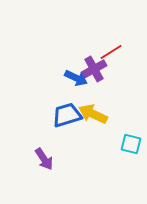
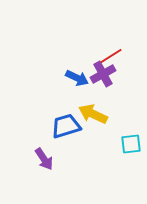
red line: moved 4 px down
purple cross: moved 9 px right, 5 px down
blue arrow: moved 1 px right
blue trapezoid: moved 1 px left, 11 px down
cyan square: rotated 20 degrees counterclockwise
